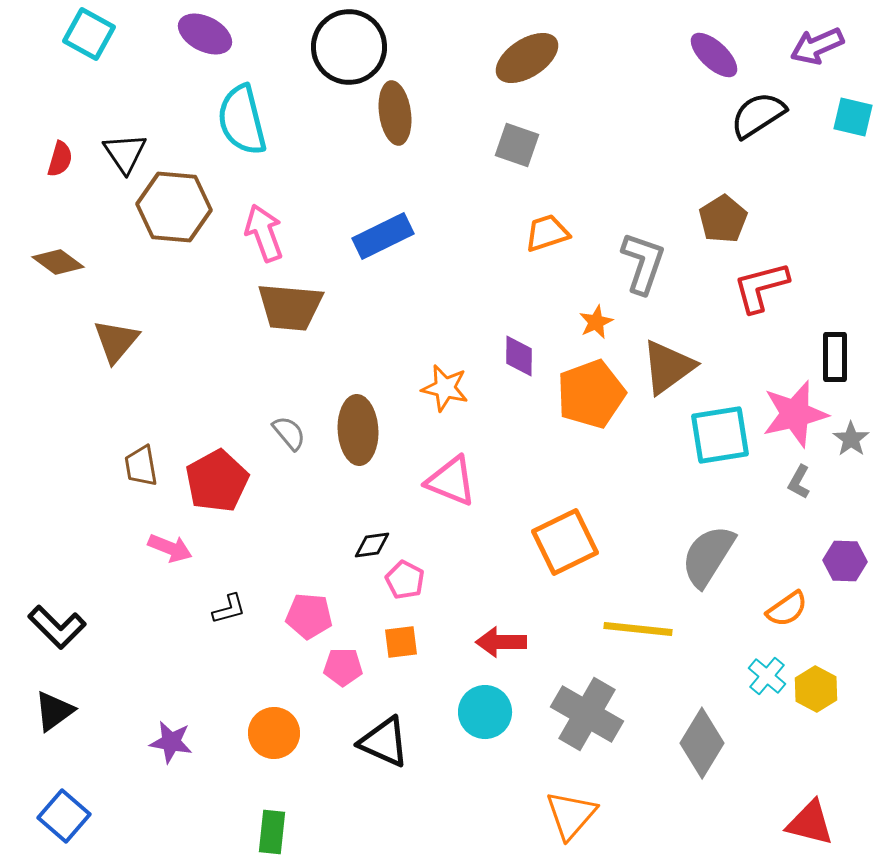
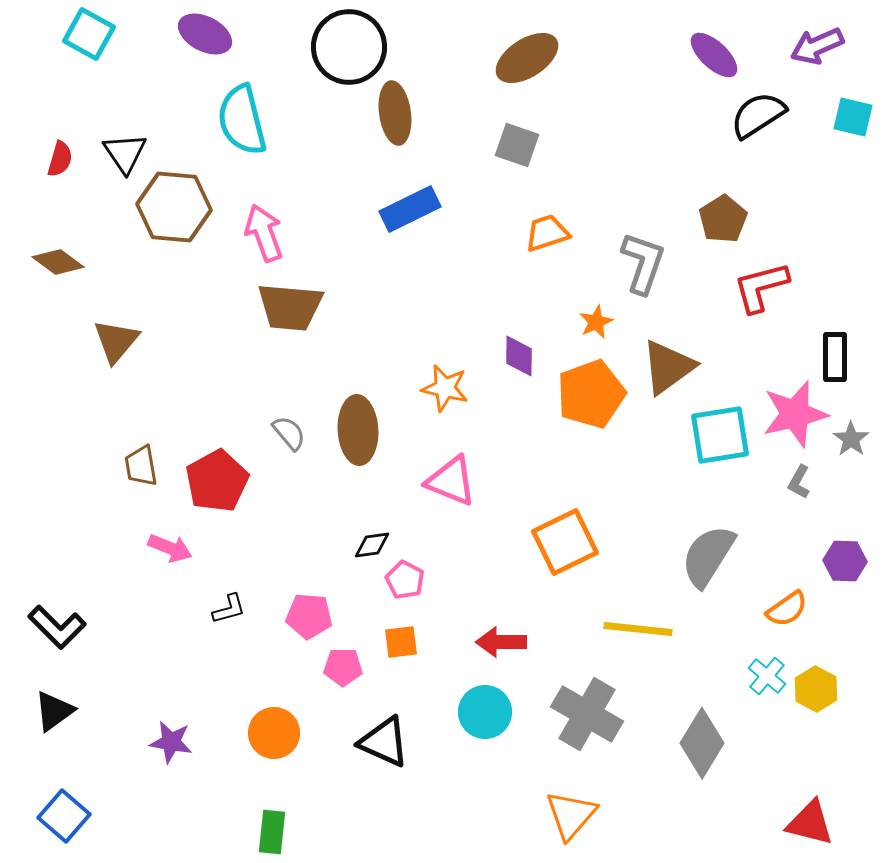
blue rectangle at (383, 236): moved 27 px right, 27 px up
